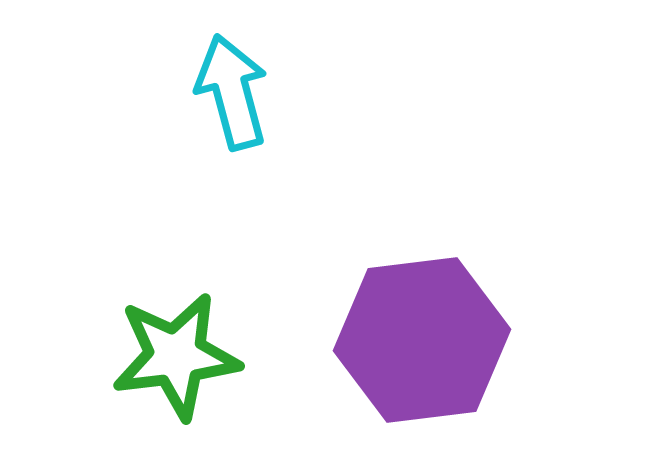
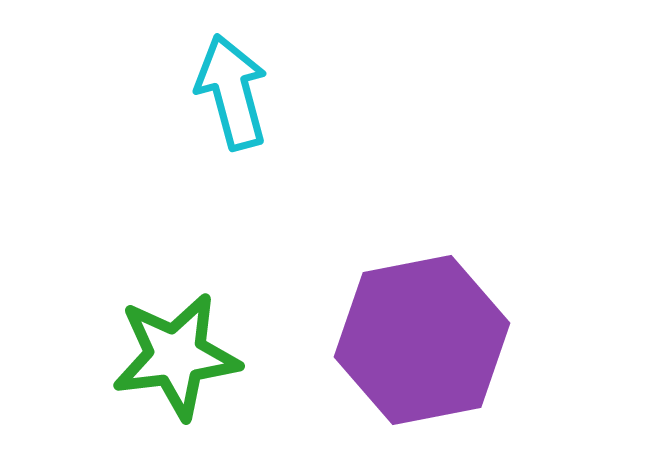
purple hexagon: rotated 4 degrees counterclockwise
